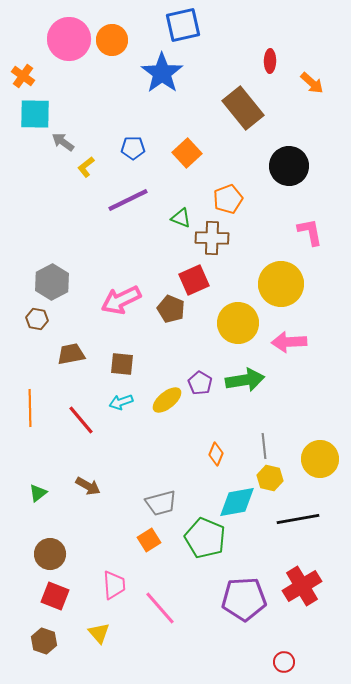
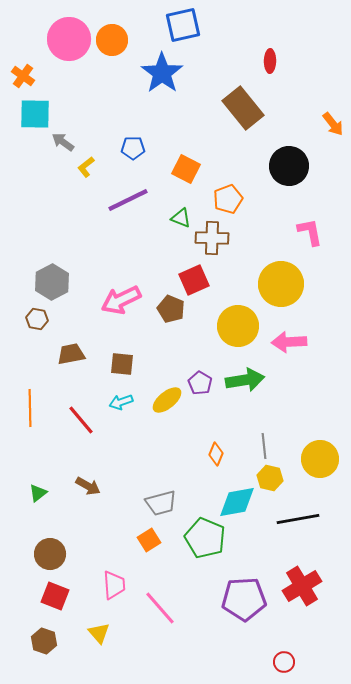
orange arrow at (312, 83): moved 21 px right, 41 px down; rotated 10 degrees clockwise
orange square at (187, 153): moved 1 px left, 16 px down; rotated 20 degrees counterclockwise
yellow circle at (238, 323): moved 3 px down
